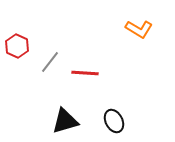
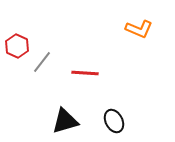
orange L-shape: rotated 8 degrees counterclockwise
gray line: moved 8 px left
